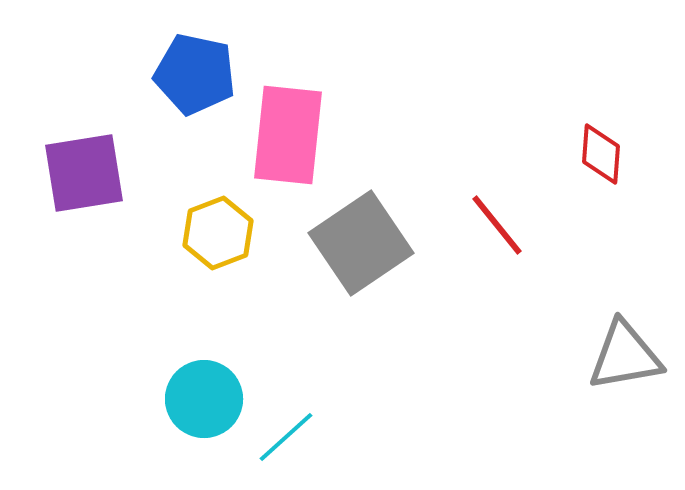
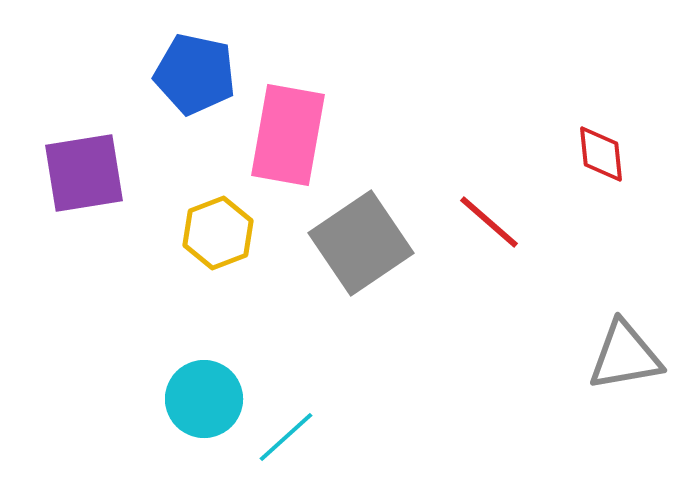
pink rectangle: rotated 4 degrees clockwise
red diamond: rotated 10 degrees counterclockwise
red line: moved 8 px left, 3 px up; rotated 10 degrees counterclockwise
